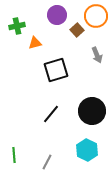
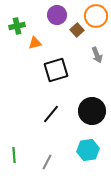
cyan hexagon: moved 1 px right; rotated 25 degrees clockwise
